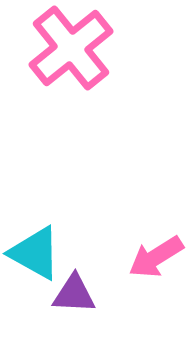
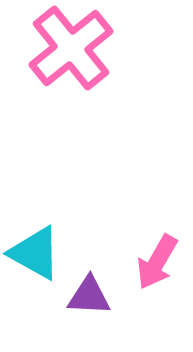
pink arrow: moved 1 px right, 5 px down; rotated 28 degrees counterclockwise
purple triangle: moved 15 px right, 2 px down
